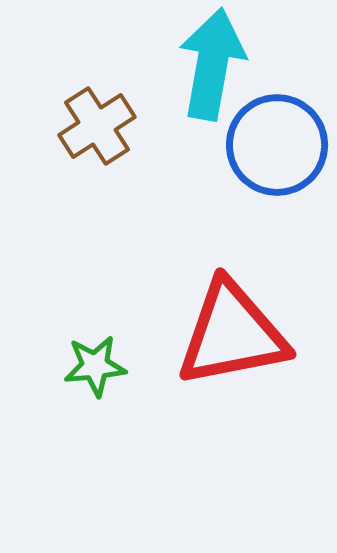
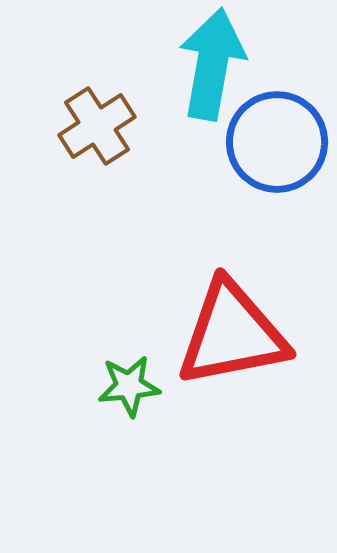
blue circle: moved 3 px up
green star: moved 34 px right, 20 px down
